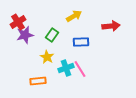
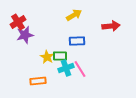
yellow arrow: moved 1 px up
green rectangle: moved 8 px right, 21 px down; rotated 56 degrees clockwise
blue rectangle: moved 4 px left, 1 px up
